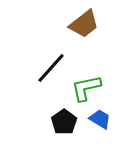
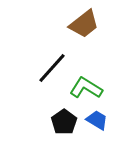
black line: moved 1 px right
green L-shape: rotated 44 degrees clockwise
blue trapezoid: moved 3 px left, 1 px down
